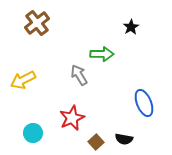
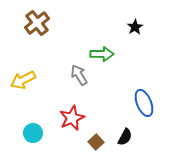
black star: moved 4 px right
black semicircle: moved 1 px right, 2 px up; rotated 72 degrees counterclockwise
